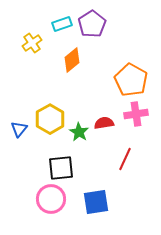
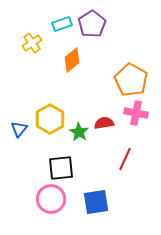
pink cross: moved 1 px up; rotated 20 degrees clockwise
